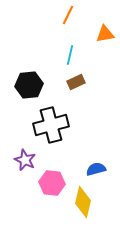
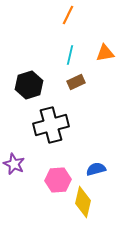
orange triangle: moved 19 px down
black hexagon: rotated 12 degrees counterclockwise
purple star: moved 11 px left, 4 px down
pink hexagon: moved 6 px right, 3 px up; rotated 10 degrees counterclockwise
